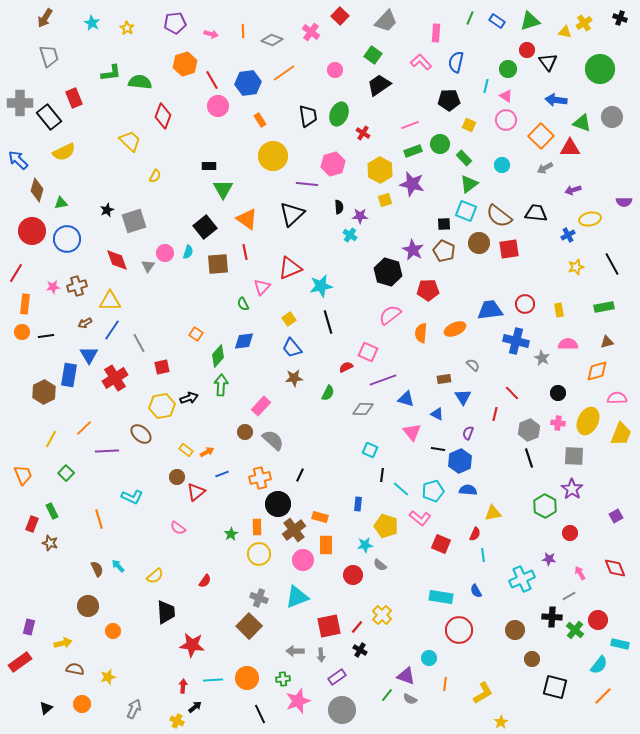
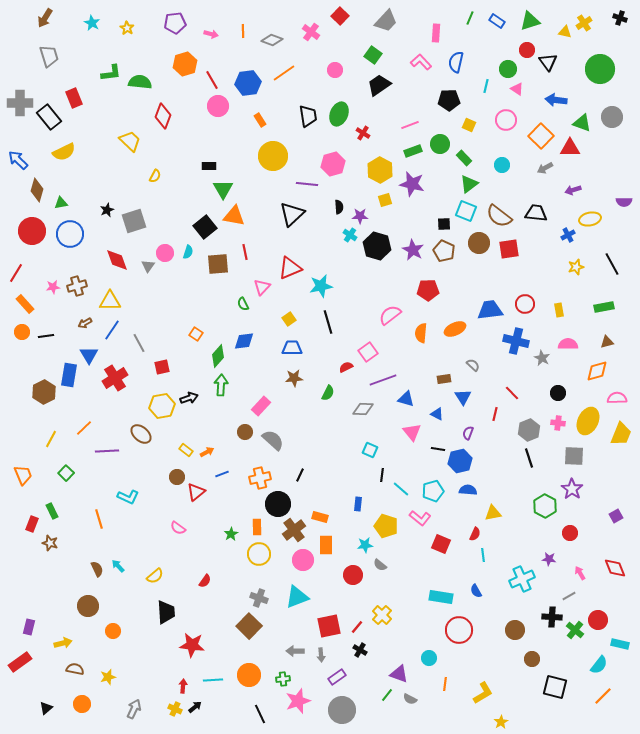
pink triangle at (506, 96): moved 11 px right, 7 px up
orange triangle at (247, 219): moved 13 px left, 3 px up; rotated 25 degrees counterclockwise
blue circle at (67, 239): moved 3 px right, 5 px up
black hexagon at (388, 272): moved 11 px left, 26 px up
orange rectangle at (25, 304): rotated 48 degrees counterclockwise
blue trapezoid at (292, 348): rotated 130 degrees clockwise
pink square at (368, 352): rotated 30 degrees clockwise
blue hexagon at (460, 461): rotated 10 degrees clockwise
cyan L-shape at (132, 497): moved 4 px left
purple triangle at (406, 676): moved 7 px left, 2 px up
orange circle at (247, 678): moved 2 px right, 3 px up
yellow cross at (177, 721): moved 2 px left, 12 px up
